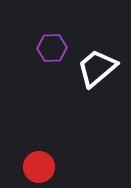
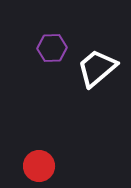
red circle: moved 1 px up
